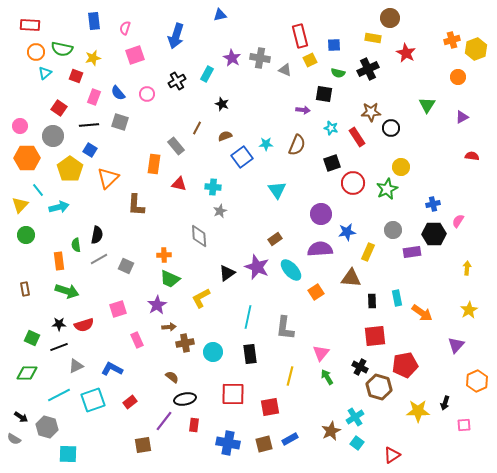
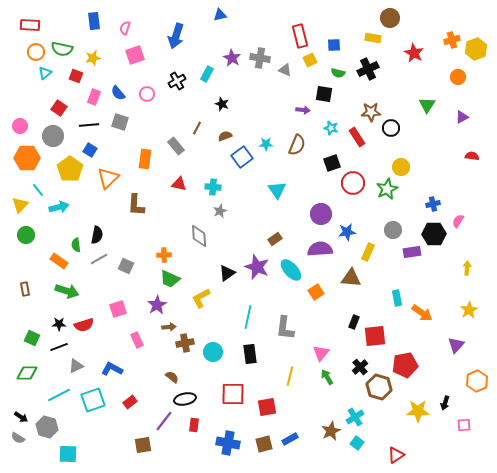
red star at (406, 53): moved 8 px right
orange rectangle at (154, 164): moved 9 px left, 5 px up
orange rectangle at (59, 261): rotated 48 degrees counterclockwise
black rectangle at (372, 301): moved 18 px left, 21 px down; rotated 24 degrees clockwise
black cross at (360, 367): rotated 21 degrees clockwise
red square at (270, 407): moved 3 px left
gray semicircle at (14, 439): moved 4 px right, 1 px up
red triangle at (392, 455): moved 4 px right
